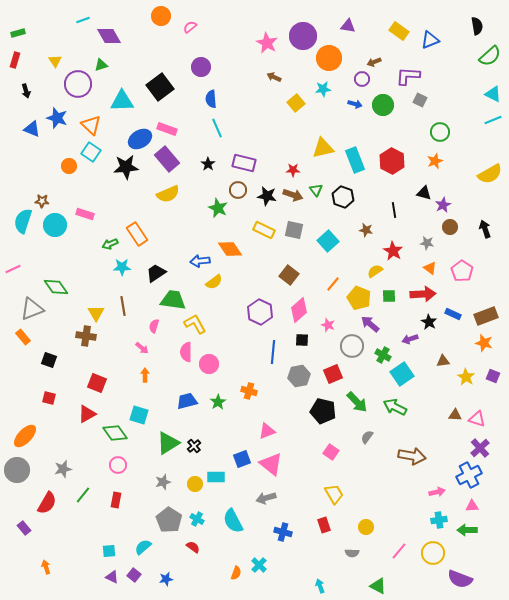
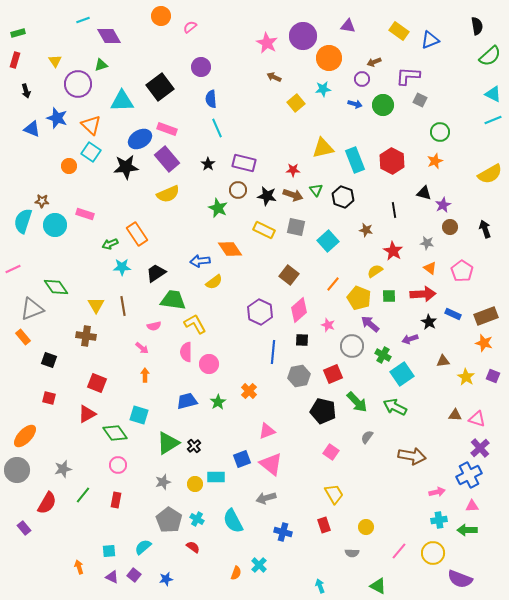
gray square at (294, 230): moved 2 px right, 3 px up
yellow triangle at (96, 313): moved 8 px up
pink semicircle at (154, 326): rotated 120 degrees counterclockwise
orange cross at (249, 391): rotated 28 degrees clockwise
orange arrow at (46, 567): moved 33 px right
